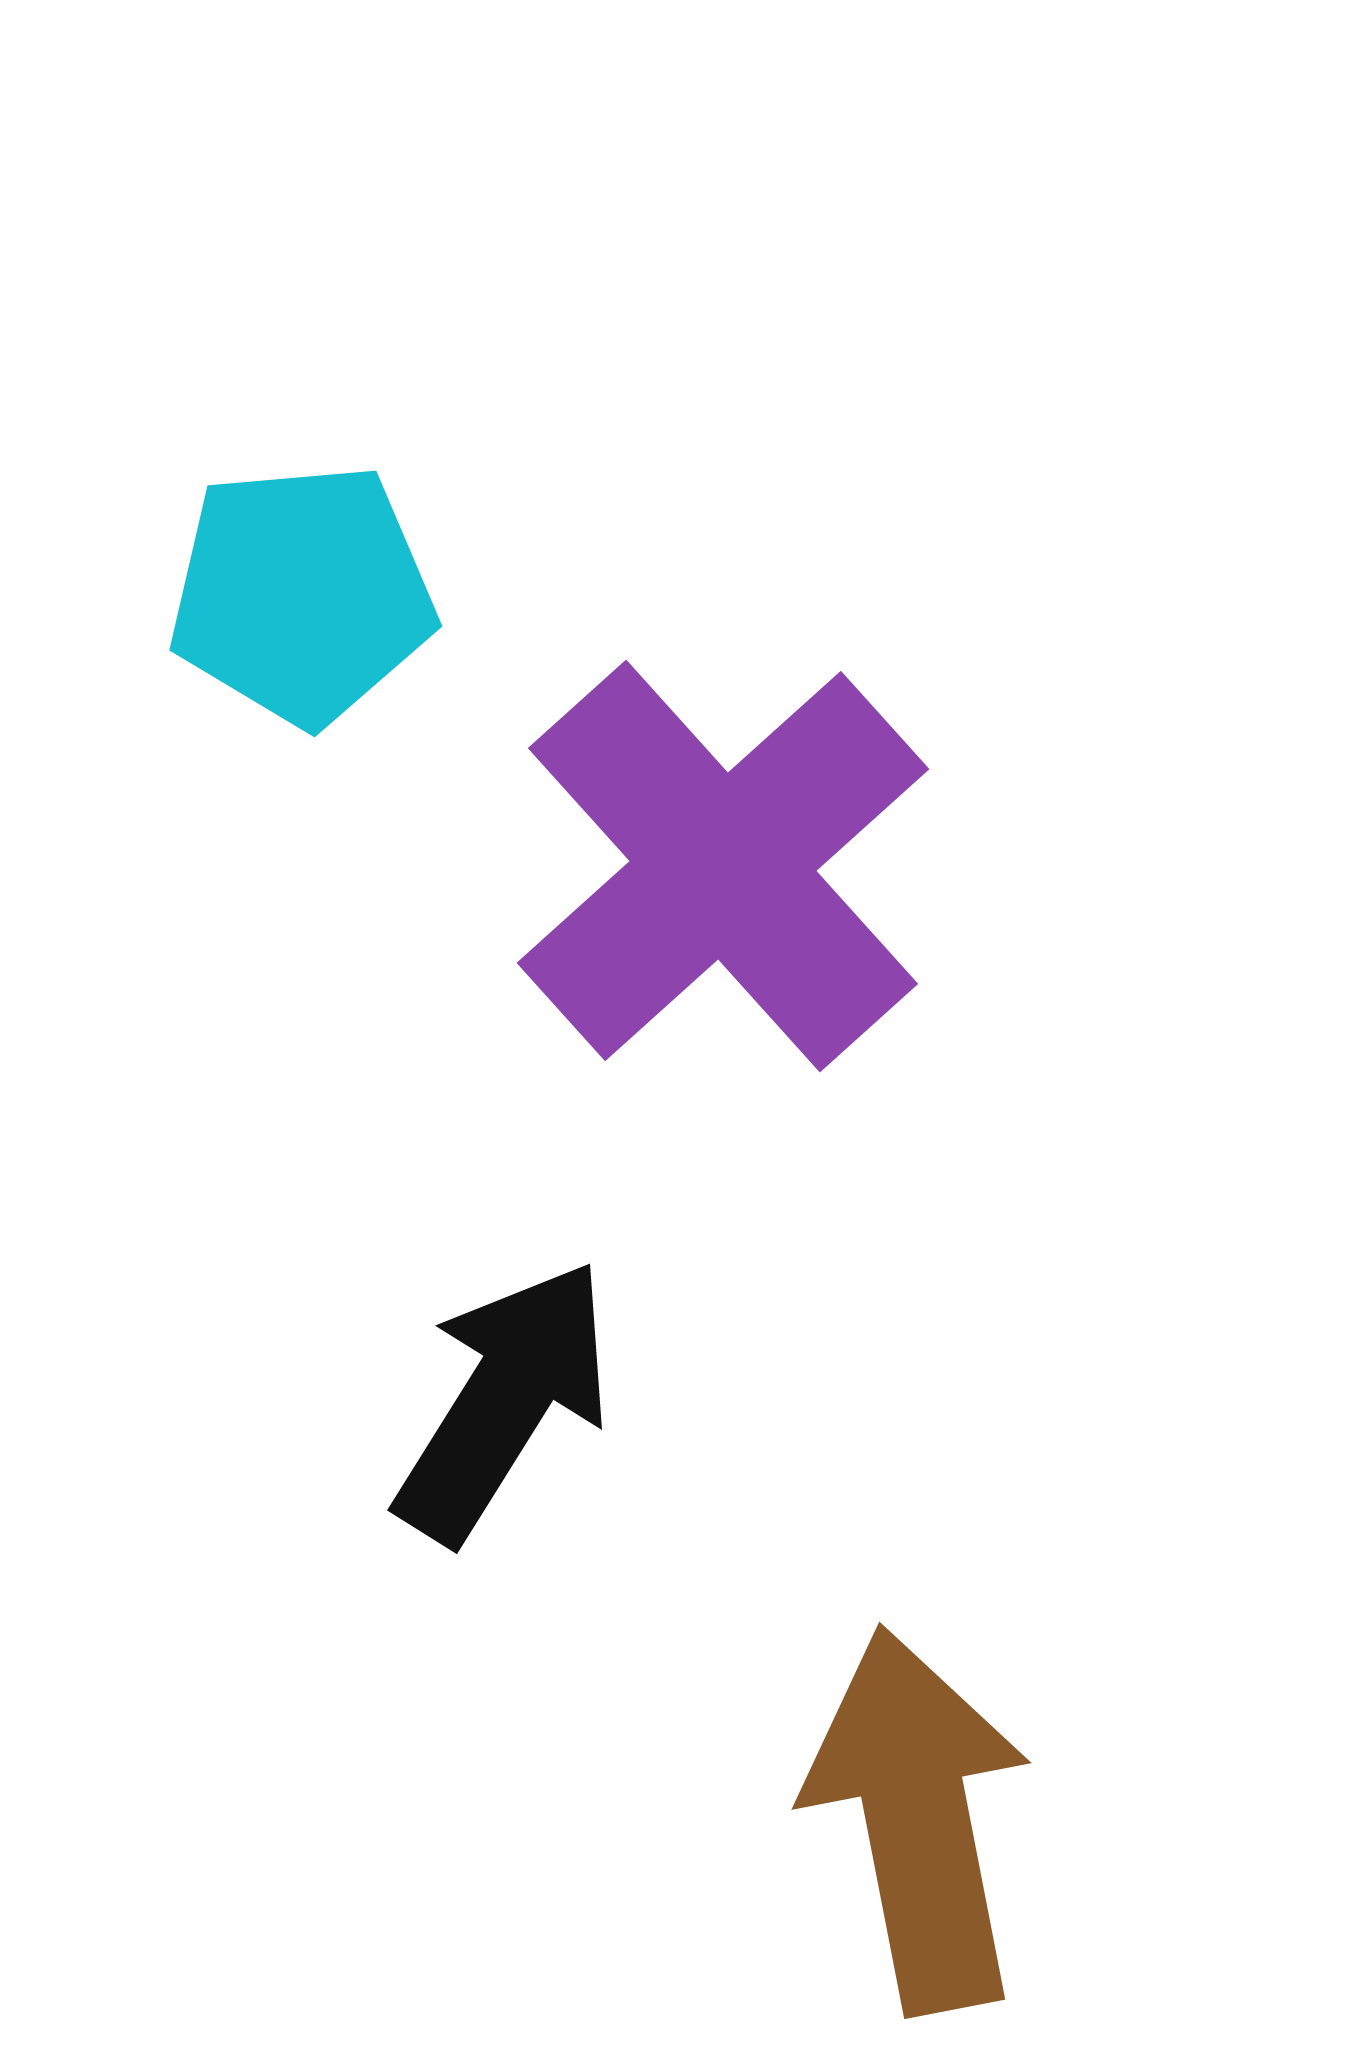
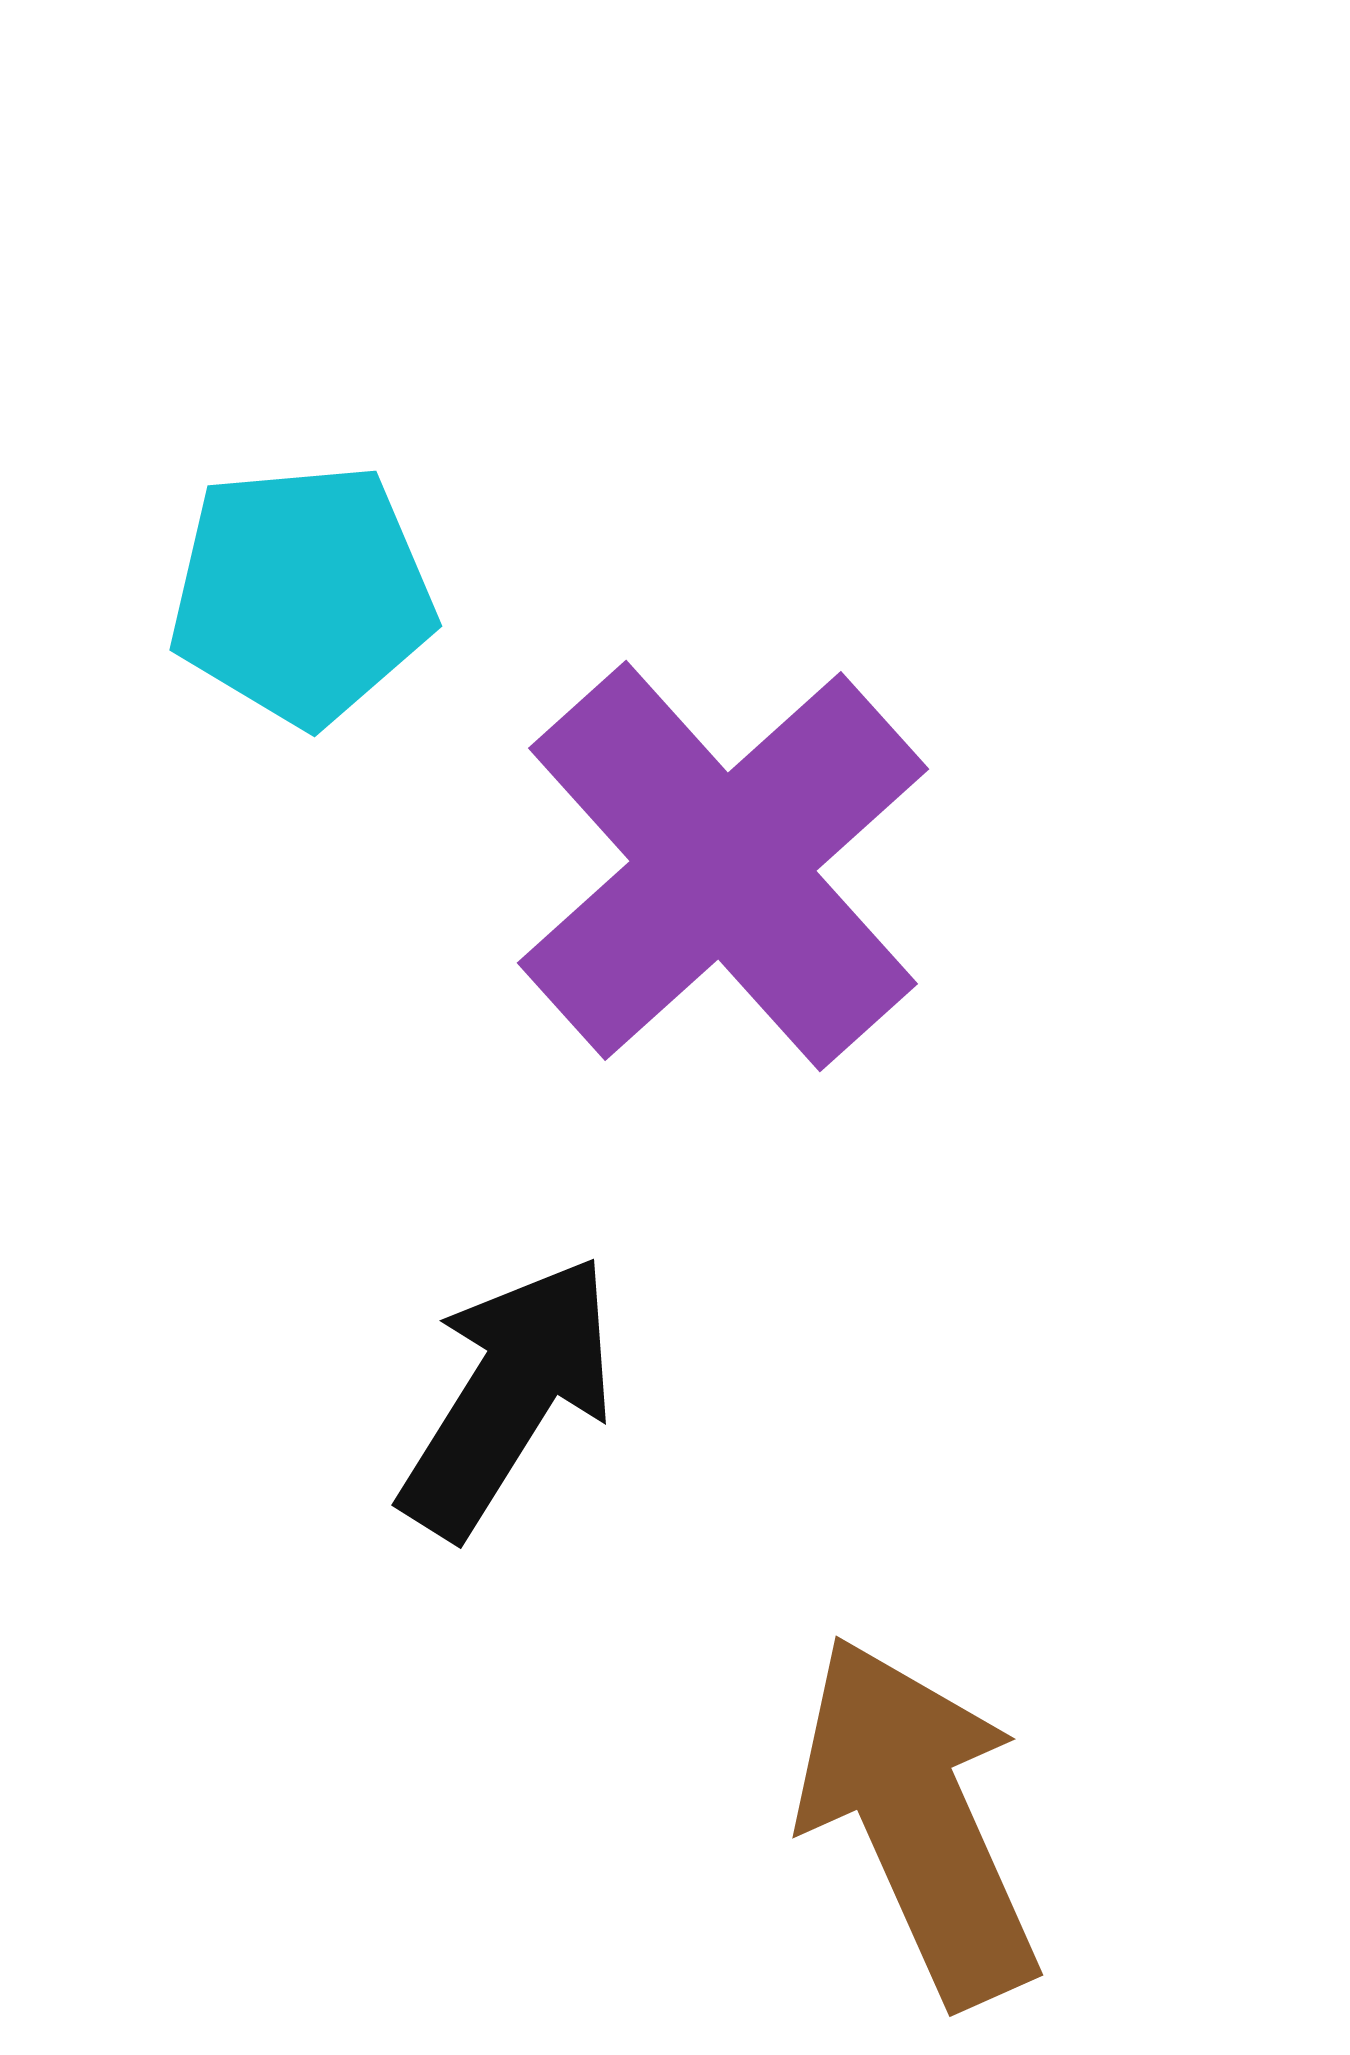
black arrow: moved 4 px right, 5 px up
brown arrow: rotated 13 degrees counterclockwise
